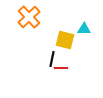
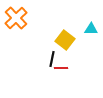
orange cross: moved 13 px left, 1 px down
cyan triangle: moved 7 px right
yellow square: rotated 24 degrees clockwise
